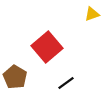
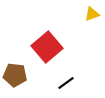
brown pentagon: moved 2 px up; rotated 25 degrees counterclockwise
